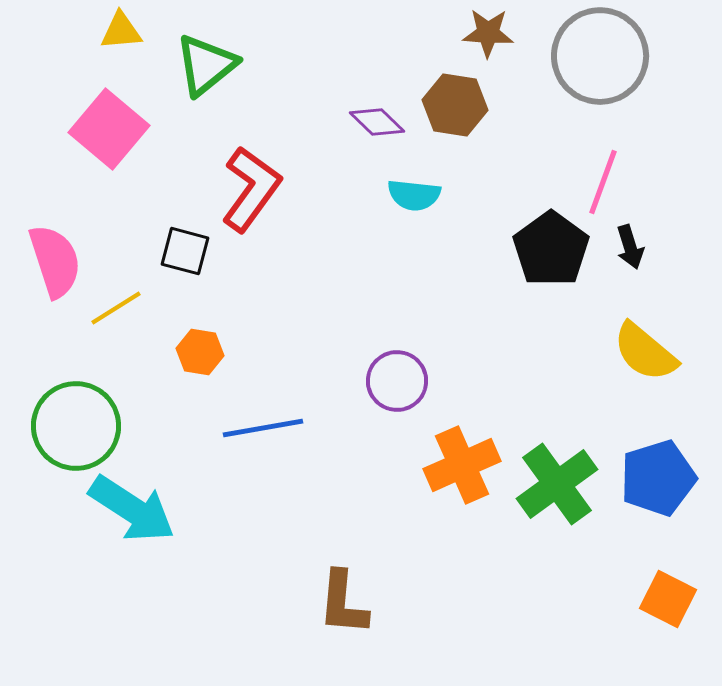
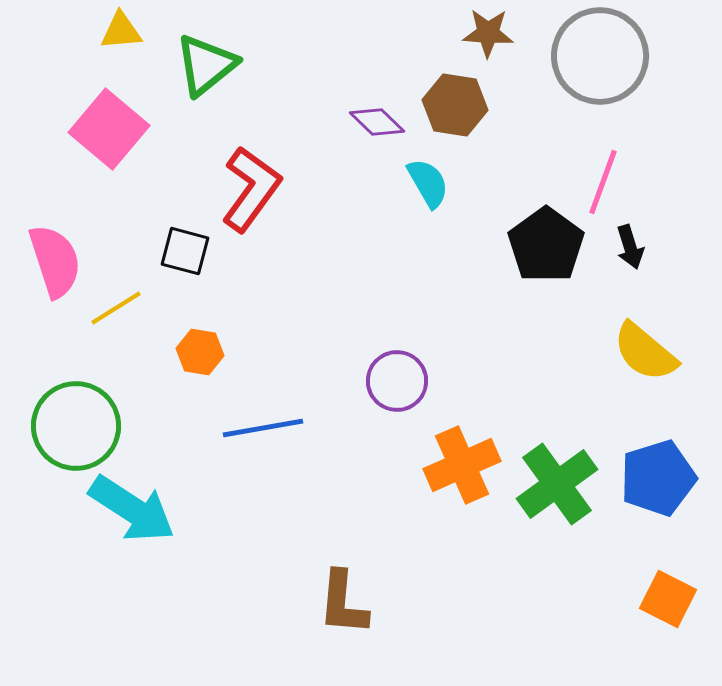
cyan semicircle: moved 14 px right, 12 px up; rotated 126 degrees counterclockwise
black pentagon: moved 5 px left, 4 px up
